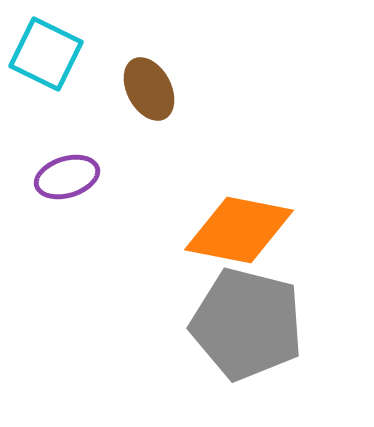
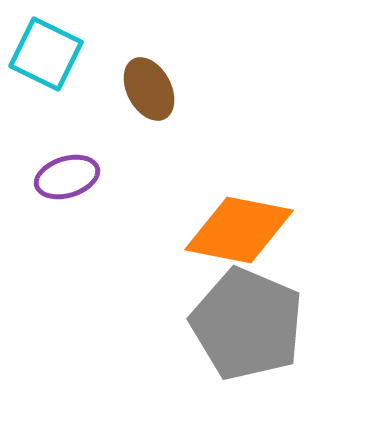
gray pentagon: rotated 9 degrees clockwise
